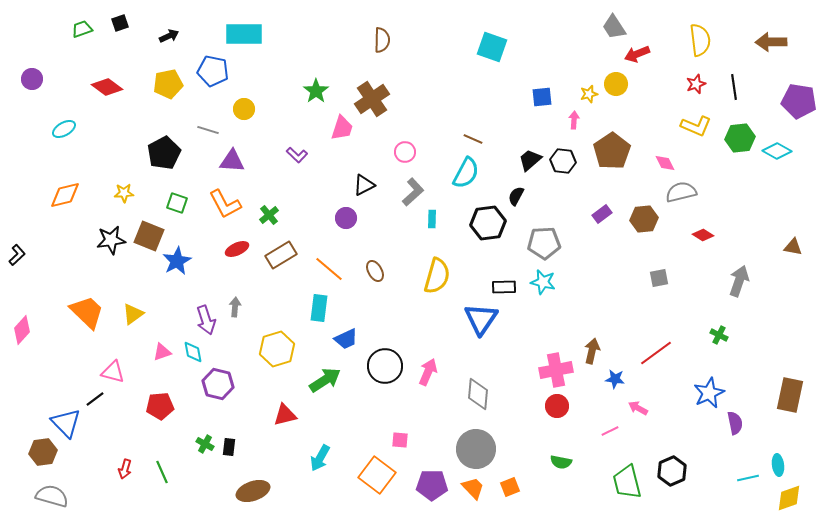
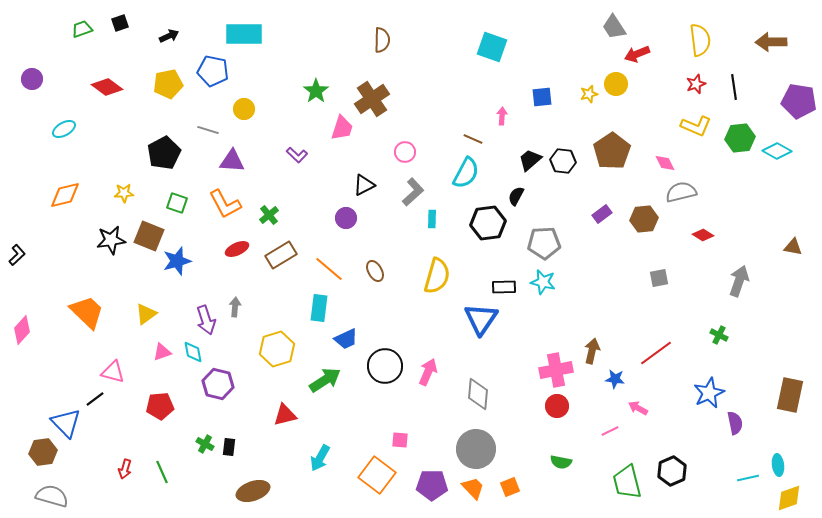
pink arrow at (574, 120): moved 72 px left, 4 px up
blue star at (177, 261): rotated 12 degrees clockwise
yellow triangle at (133, 314): moved 13 px right
